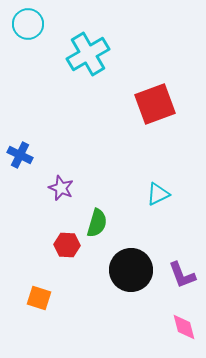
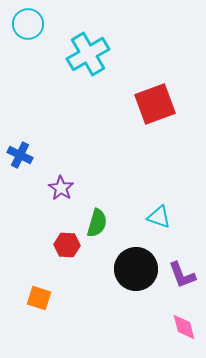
purple star: rotated 10 degrees clockwise
cyan triangle: moved 1 px right, 23 px down; rotated 45 degrees clockwise
black circle: moved 5 px right, 1 px up
